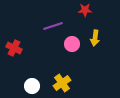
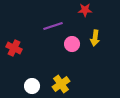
yellow cross: moved 1 px left, 1 px down
